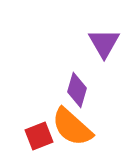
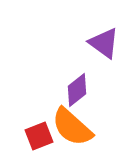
purple triangle: rotated 24 degrees counterclockwise
purple diamond: rotated 36 degrees clockwise
